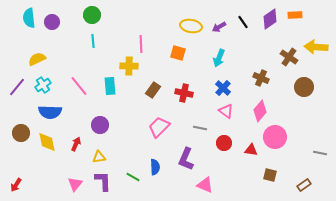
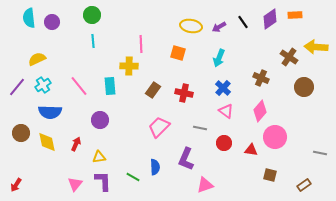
purple circle at (100, 125): moved 5 px up
pink triangle at (205, 185): rotated 42 degrees counterclockwise
